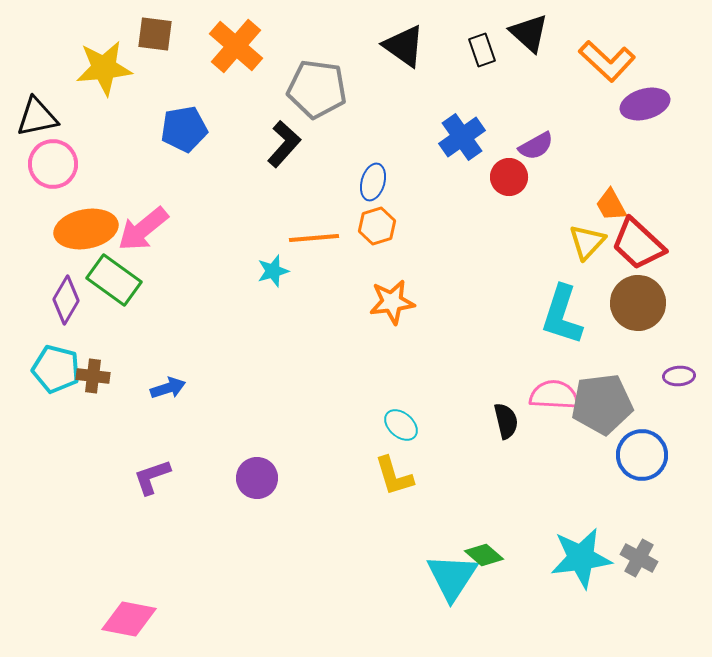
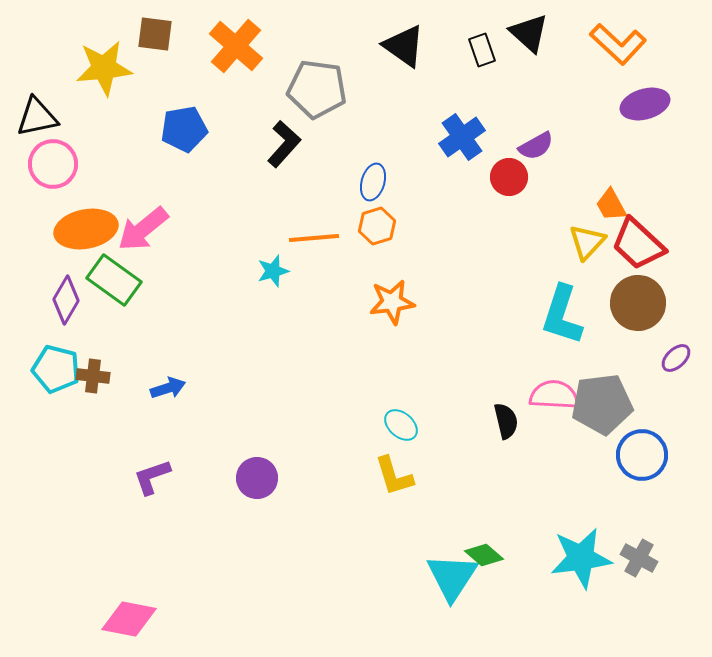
orange L-shape at (607, 61): moved 11 px right, 17 px up
purple ellipse at (679, 376): moved 3 px left, 18 px up; rotated 40 degrees counterclockwise
